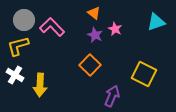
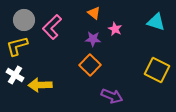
cyan triangle: rotated 36 degrees clockwise
pink L-shape: rotated 90 degrees counterclockwise
purple star: moved 2 px left, 4 px down; rotated 21 degrees counterclockwise
yellow L-shape: moved 1 px left
yellow square: moved 13 px right, 4 px up
yellow arrow: rotated 85 degrees clockwise
purple arrow: rotated 90 degrees clockwise
